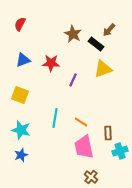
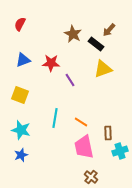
purple line: moved 3 px left; rotated 56 degrees counterclockwise
